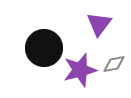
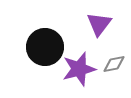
black circle: moved 1 px right, 1 px up
purple star: moved 1 px left, 1 px up
